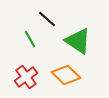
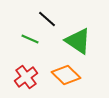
green line: rotated 36 degrees counterclockwise
